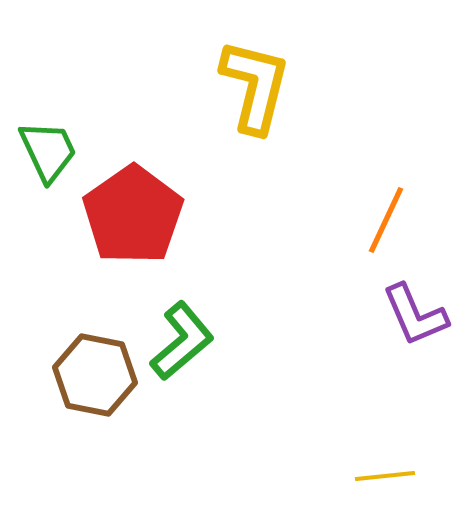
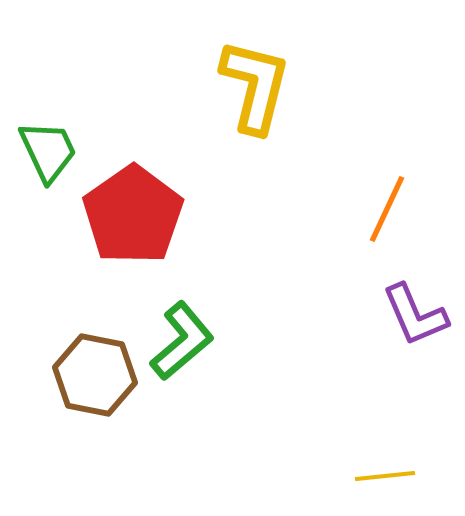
orange line: moved 1 px right, 11 px up
